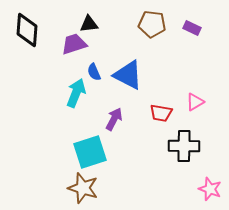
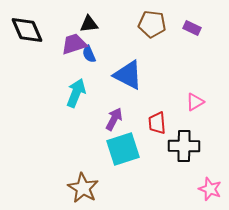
black diamond: rotated 28 degrees counterclockwise
blue semicircle: moved 5 px left, 18 px up
red trapezoid: moved 4 px left, 10 px down; rotated 75 degrees clockwise
cyan square: moved 33 px right, 3 px up
brown star: rotated 12 degrees clockwise
